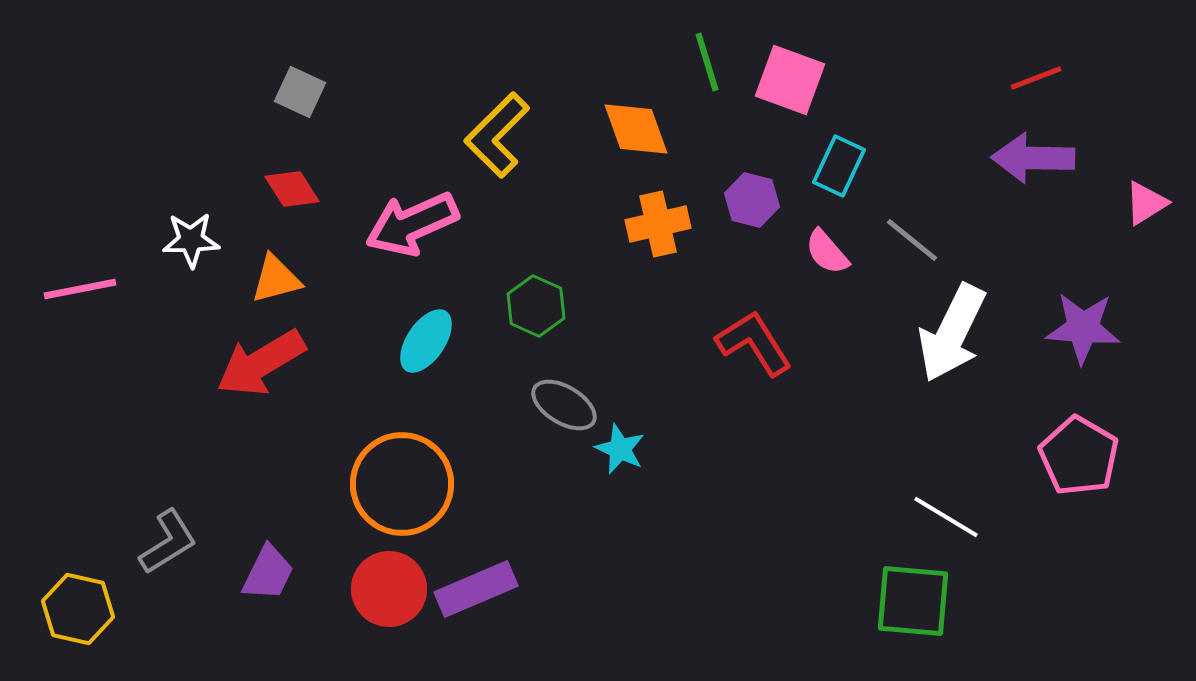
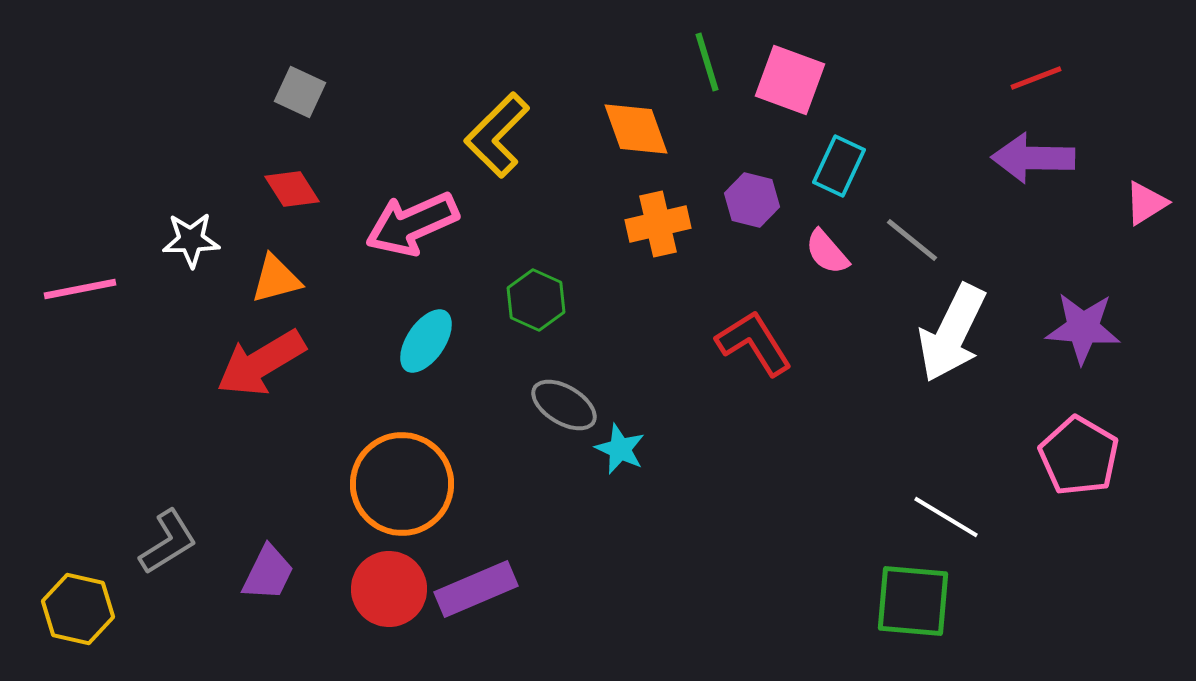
green hexagon: moved 6 px up
